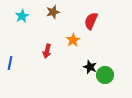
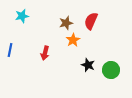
brown star: moved 13 px right, 11 px down
cyan star: rotated 16 degrees clockwise
red arrow: moved 2 px left, 2 px down
blue line: moved 13 px up
black star: moved 2 px left, 2 px up
green circle: moved 6 px right, 5 px up
